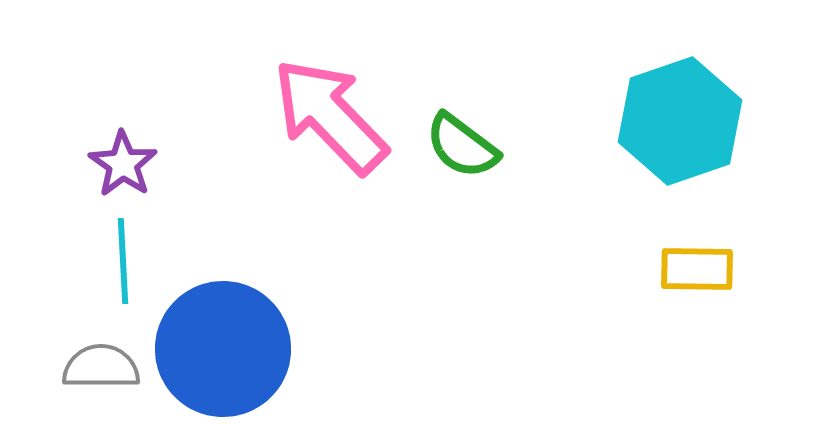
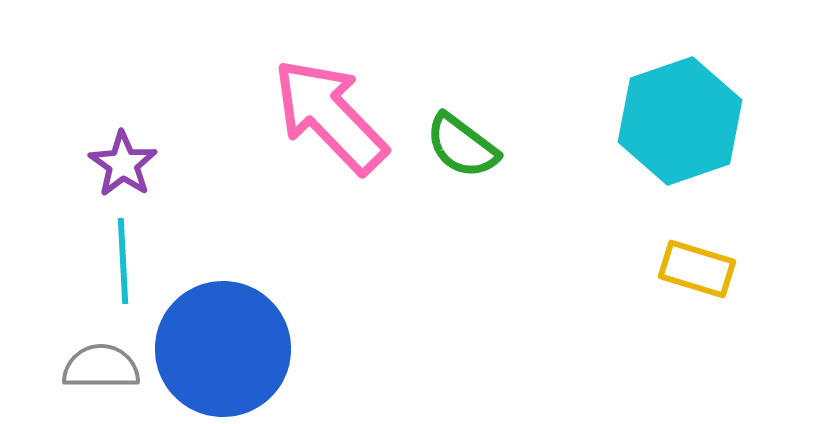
yellow rectangle: rotated 16 degrees clockwise
